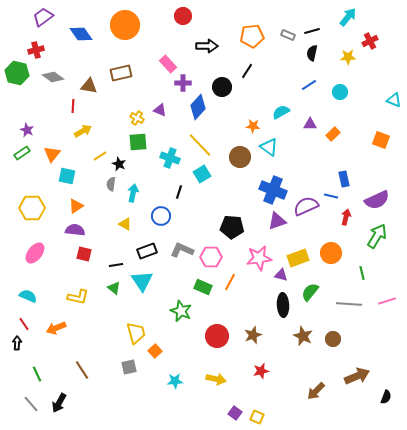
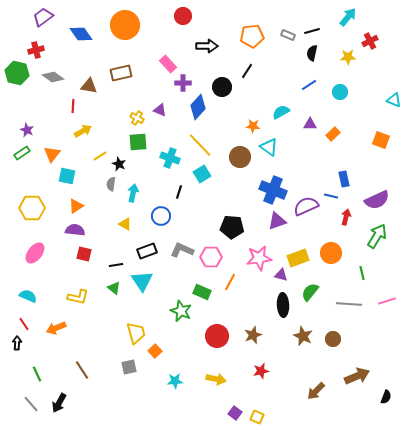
green rectangle at (203, 287): moved 1 px left, 5 px down
